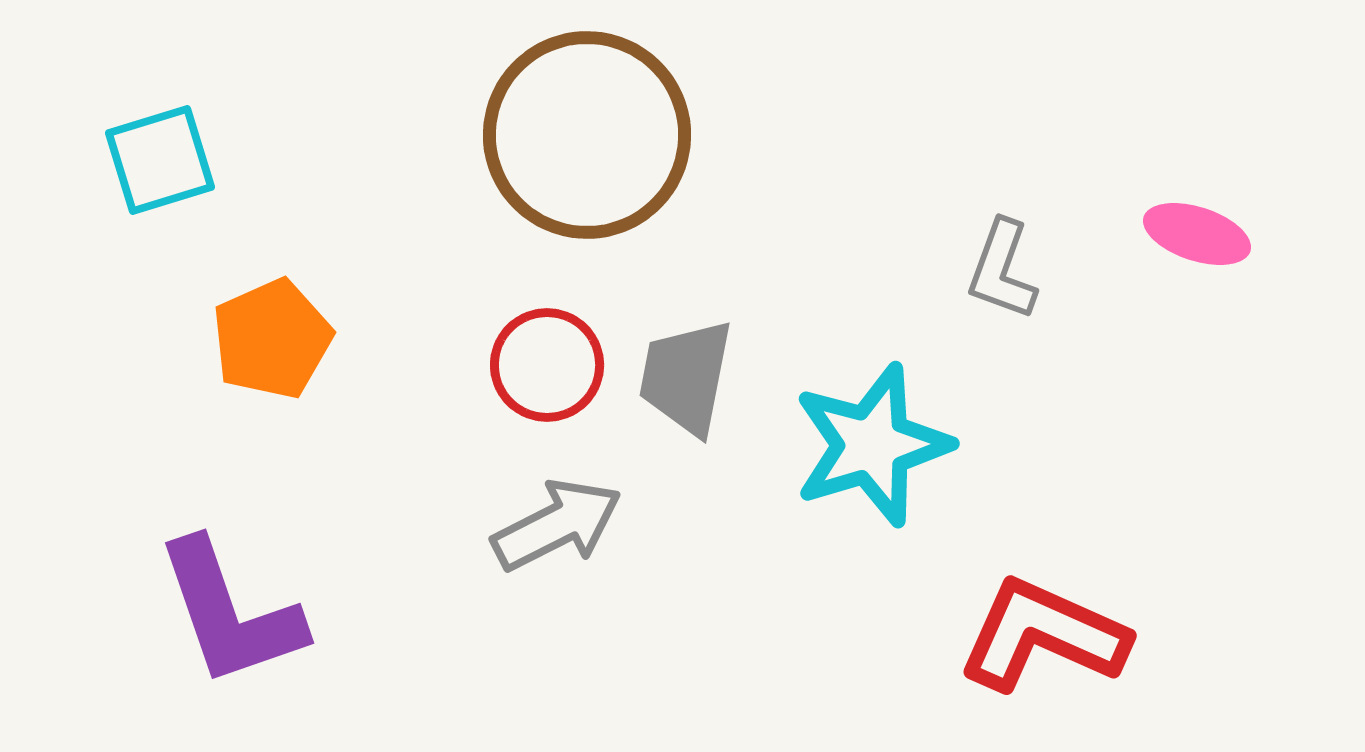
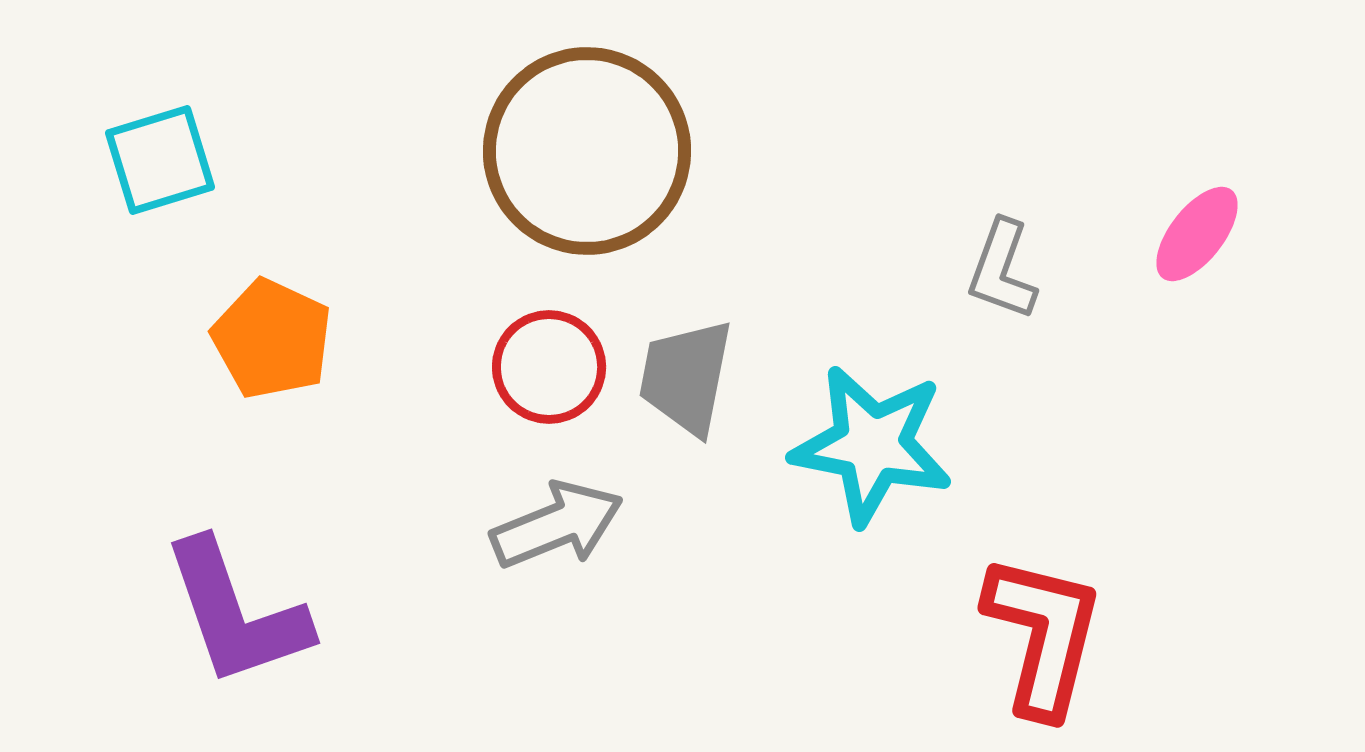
brown circle: moved 16 px down
pink ellipse: rotated 70 degrees counterclockwise
orange pentagon: rotated 23 degrees counterclockwise
red circle: moved 2 px right, 2 px down
cyan star: rotated 28 degrees clockwise
gray arrow: rotated 5 degrees clockwise
purple L-shape: moved 6 px right
red L-shape: rotated 80 degrees clockwise
